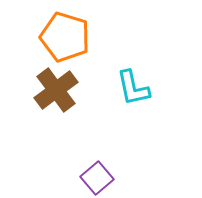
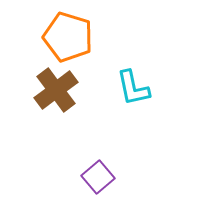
orange pentagon: moved 3 px right
purple square: moved 1 px right, 1 px up
